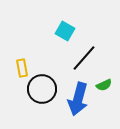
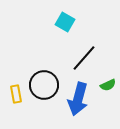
cyan square: moved 9 px up
yellow rectangle: moved 6 px left, 26 px down
green semicircle: moved 4 px right
black circle: moved 2 px right, 4 px up
